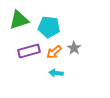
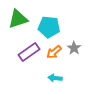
green triangle: moved 1 px left, 1 px up
purple rectangle: moved 1 px down; rotated 20 degrees counterclockwise
cyan arrow: moved 1 px left, 5 px down
